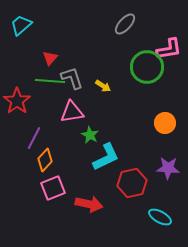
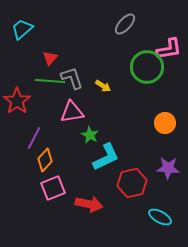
cyan trapezoid: moved 1 px right, 4 px down
